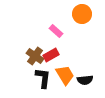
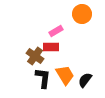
pink rectangle: rotated 72 degrees counterclockwise
red rectangle: moved 8 px up; rotated 28 degrees clockwise
black semicircle: rotated 133 degrees clockwise
